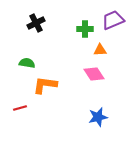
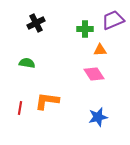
orange L-shape: moved 2 px right, 16 px down
red line: rotated 64 degrees counterclockwise
